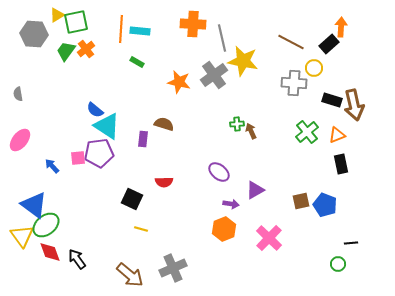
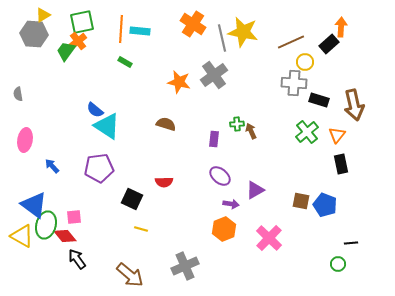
yellow triangle at (57, 15): moved 14 px left
green square at (76, 22): moved 6 px right
orange cross at (193, 24): rotated 30 degrees clockwise
brown line at (291, 42): rotated 52 degrees counterclockwise
orange cross at (86, 49): moved 8 px left, 8 px up
yellow star at (243, 61): moved 29 px up
green rectangle at (137, 62): moved 12 px left
yellow circle at (314, 68): moved 9 px left, 6 px up
black rectangle at (332, 100): moved 13 px left
brown semicircle at (164, 124): moved 2 px right
orange triangle at (337, 135): rotated 30 degrees counterclockwise
purple rectangle at (143, 139): moved 71 px right
pink ellipse at (20, 140): moved 5 px right; rotated 30 degrees counterclockwise
purple pentagon at (99, 153): moved 15 px down
pink square at (78, 158): moved 4 px left, 59 px down
purple ellipse at (219, 172): moved 1 px right, 4 px down
brown square at (301, 201): rotated 24 degrees clockwise
green ellipse at (46, 225): rotated 36 degrees counterclockwise
yellow triangle at (22, 236): rotated 25 degrees counterclockwise
red diamond at (50, 252): moved 15 px right, 16 px up; rotated 20 degrees counterclockwise
gray cross at (173, 268): moved 12 px right, 2 px up
